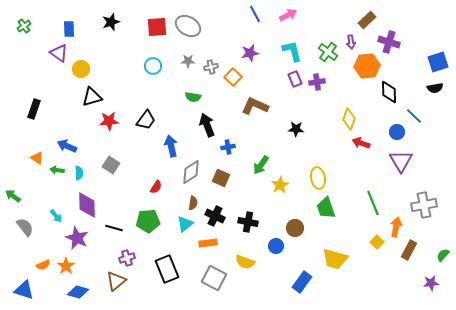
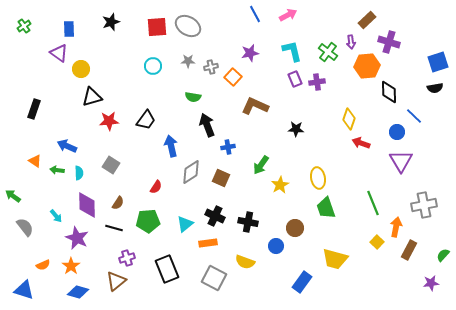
orange triangle at (37, 158): moved 2 px left, 3 px down
brown semicircle at (193, 203): moved 75 px left; rotated 24 degrees clockwise
orange star at (66, 266): moved 5 px right
